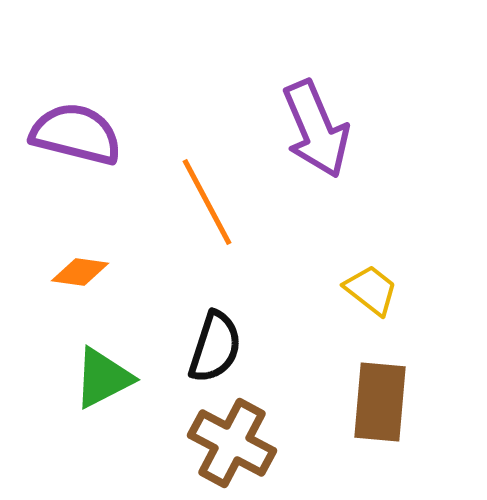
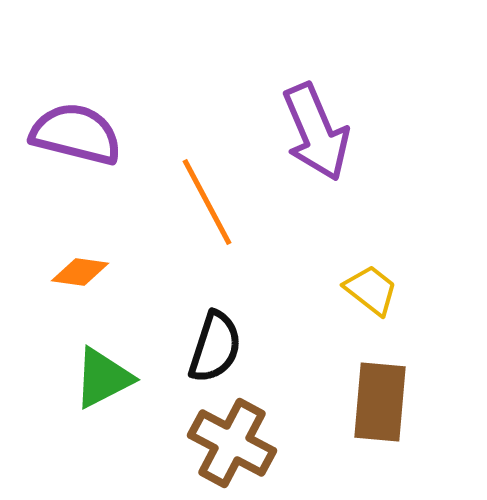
purple arrow: moved 3 px down
